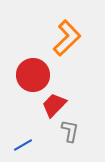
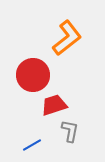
orange L-shape: rotated 6 degrees clockwise
red trapezoid: rotated 28 degrees clockwise
blue line: moved 9 px right
